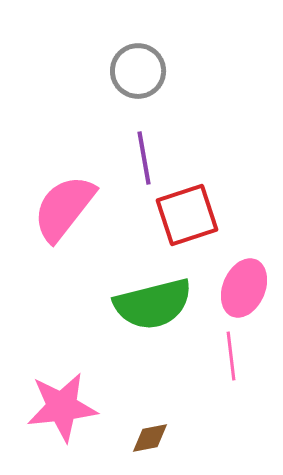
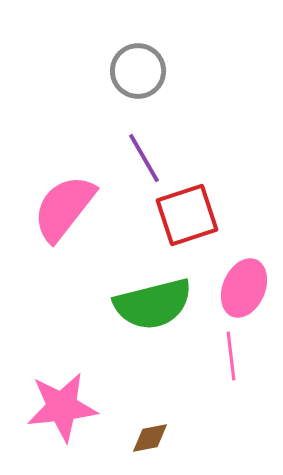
purple line: rotated 20 degrees counterclockwise
